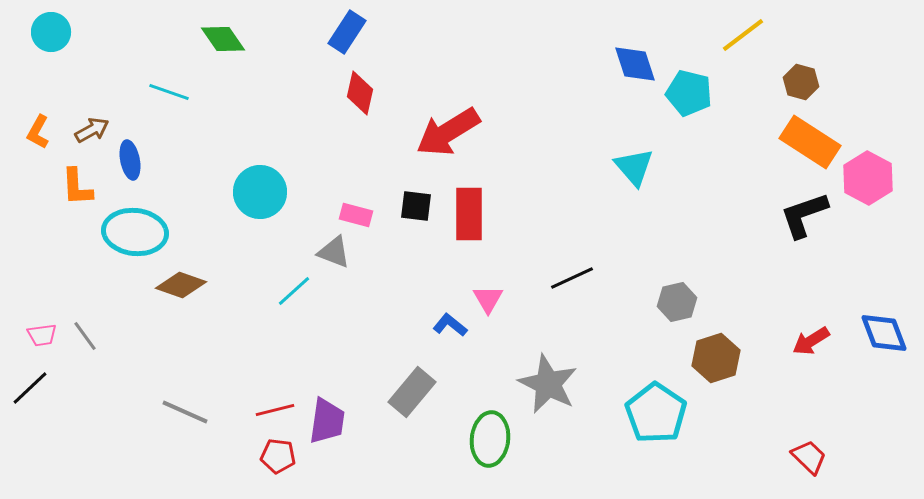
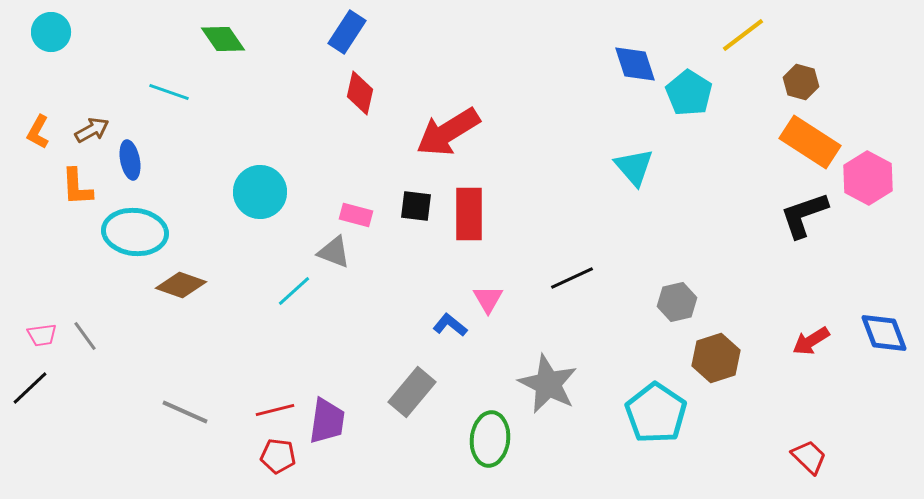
cyan pentagon at (689, 93): rotated 18 degrees clockwise
